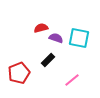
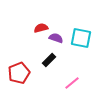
cyan square: moved 2 px right
black rectangle: moved 1 px right
pink line: moved 3 px down
